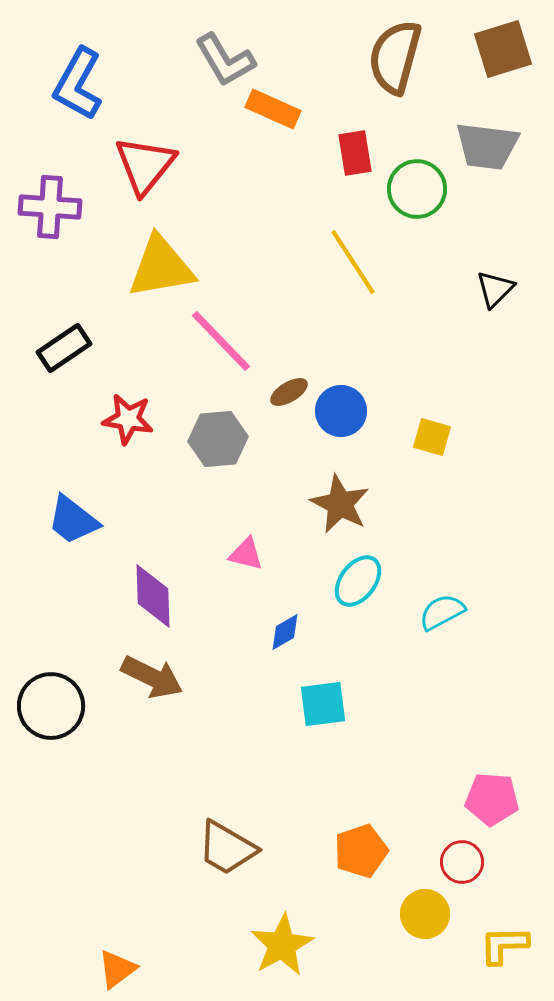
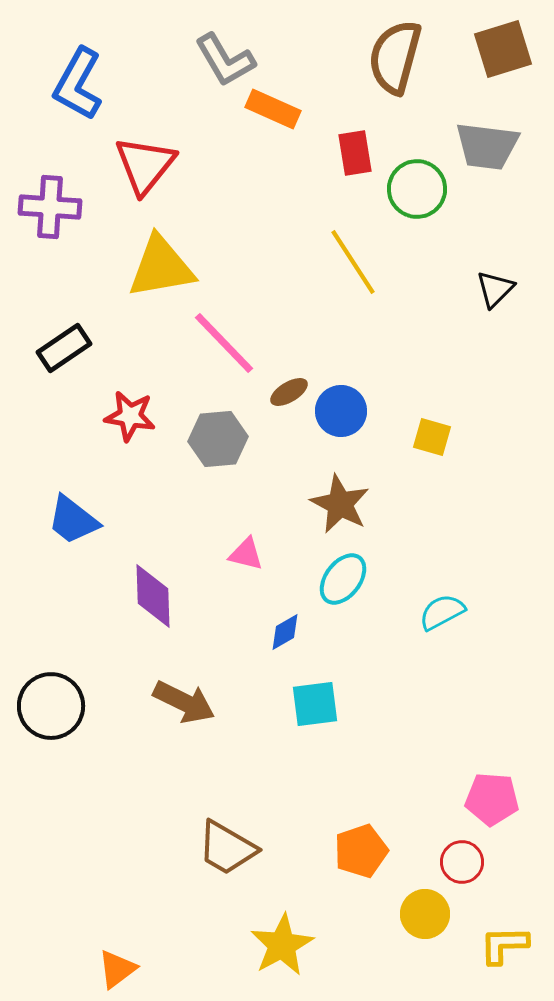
pink line: moved 3 px right, 2 px down
red star: moved 2 px right, 3 px up
cyan ellipse: moved 15 px left, 2 px up
brown arrow: moved 32 px right, 25 px down
cyan square: moved 8 px left
